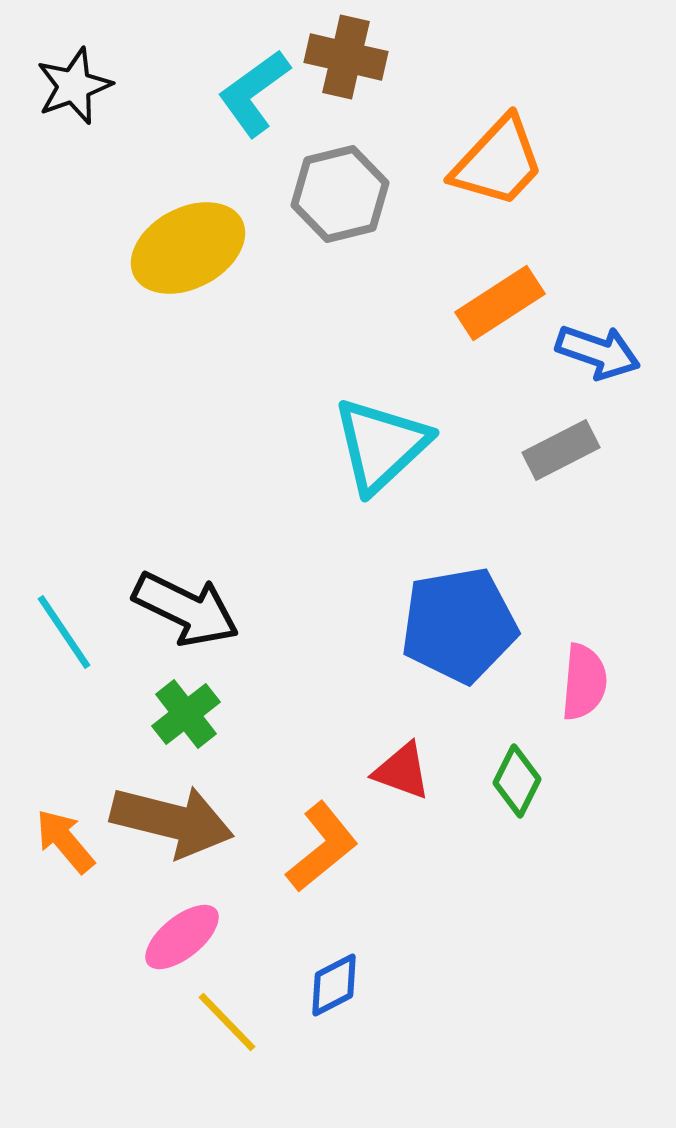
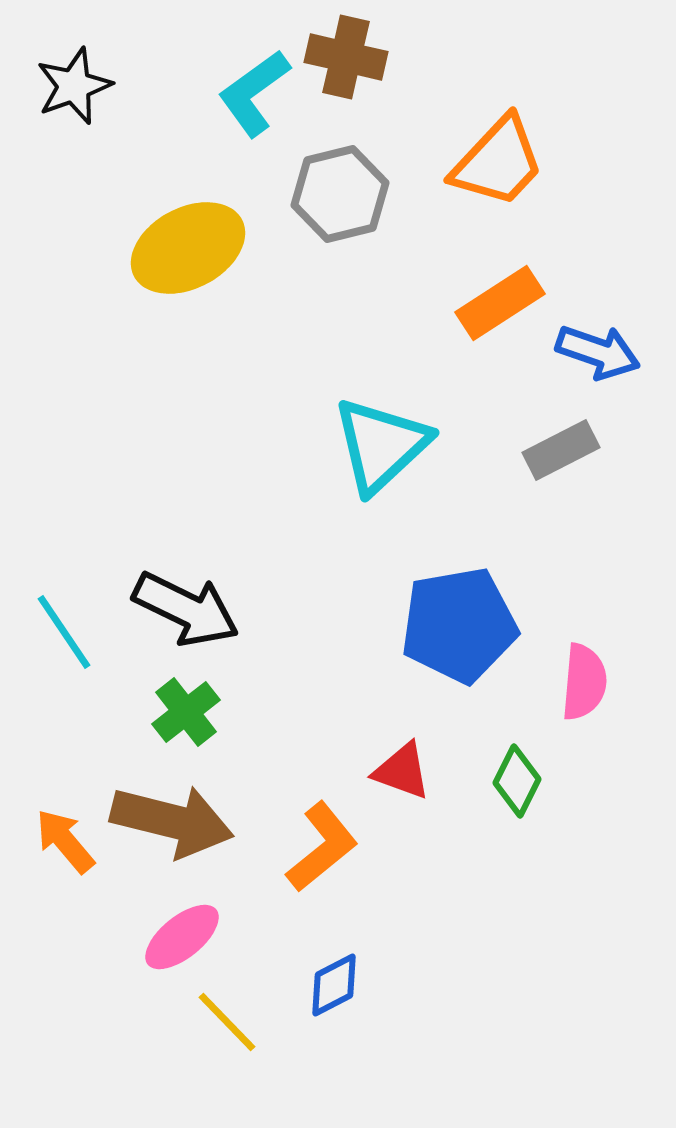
green cross: moved 2 px up
